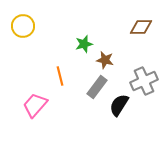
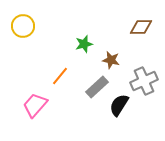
brown star: moved 6 px right
orange line: rotated 54 degrees clockwise
gray rectangle: rotated 10 degrees clockwise
